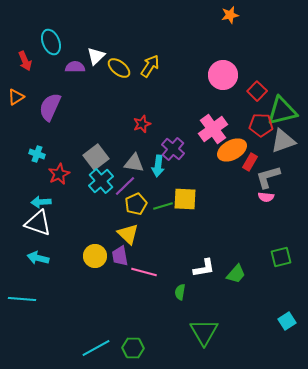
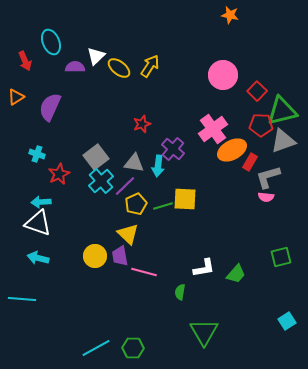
orange star at (230, 15): rotated 24 degrees clockwise
